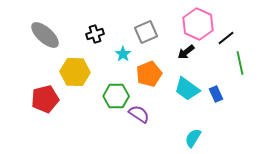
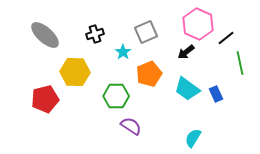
cyan star: moved 2 px up
purple semicircle: moved 8 px left, 12 px down
